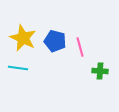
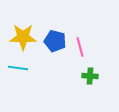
yellow star: moved 1 px up; rotated 24 degrees counterclockwise
green cross: moved 10 px left, 5 px down
